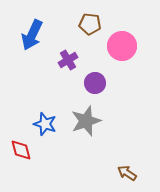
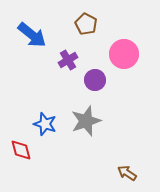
brown pentagon: moved 4 px left; rotated 20 degrees clockwise
blue arrow: rotated 76 degrees counterclockwise
pink circle: moved 2 px right, 8 px down
purple circle: moved 3 px up
